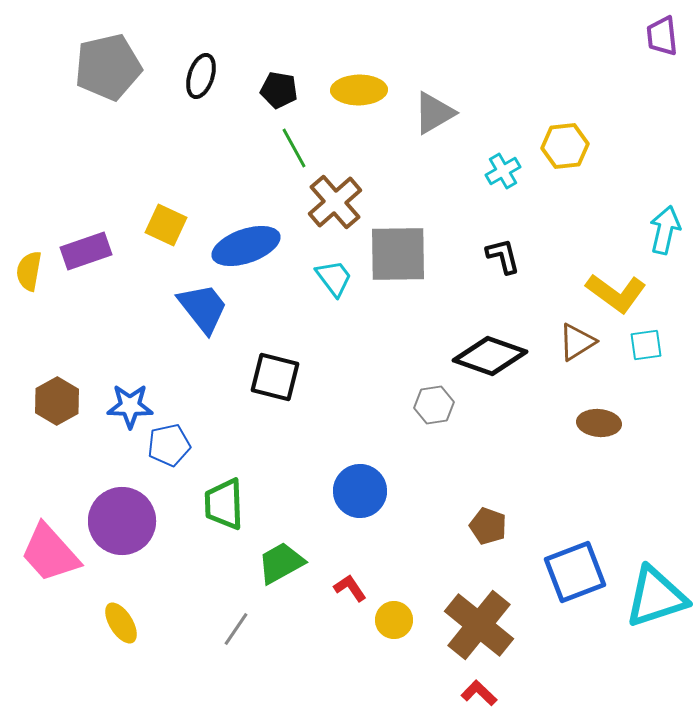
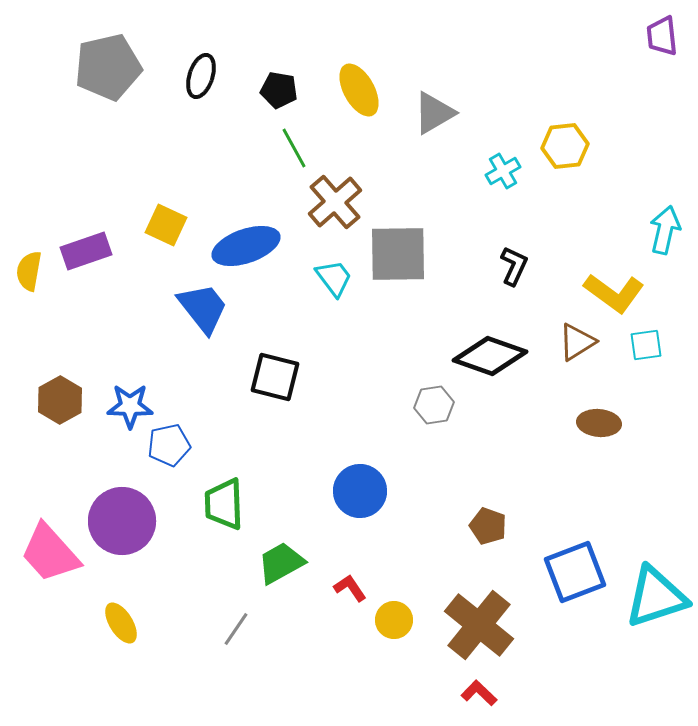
yellow ellipse at (359, 90): rotated 62 degrees clockwise
black L-shape at (503, 256): moved 11 px right, 10 px down; rotated 39 degrees clockwise
yellow L-shape at (616, 293): moved 2 px left
brown hexagon at (57, 401): moved 3 px right, 1 px up
